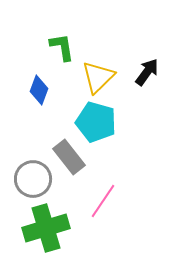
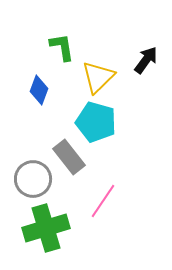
black arrow: moved 1 px left, 12 px up
